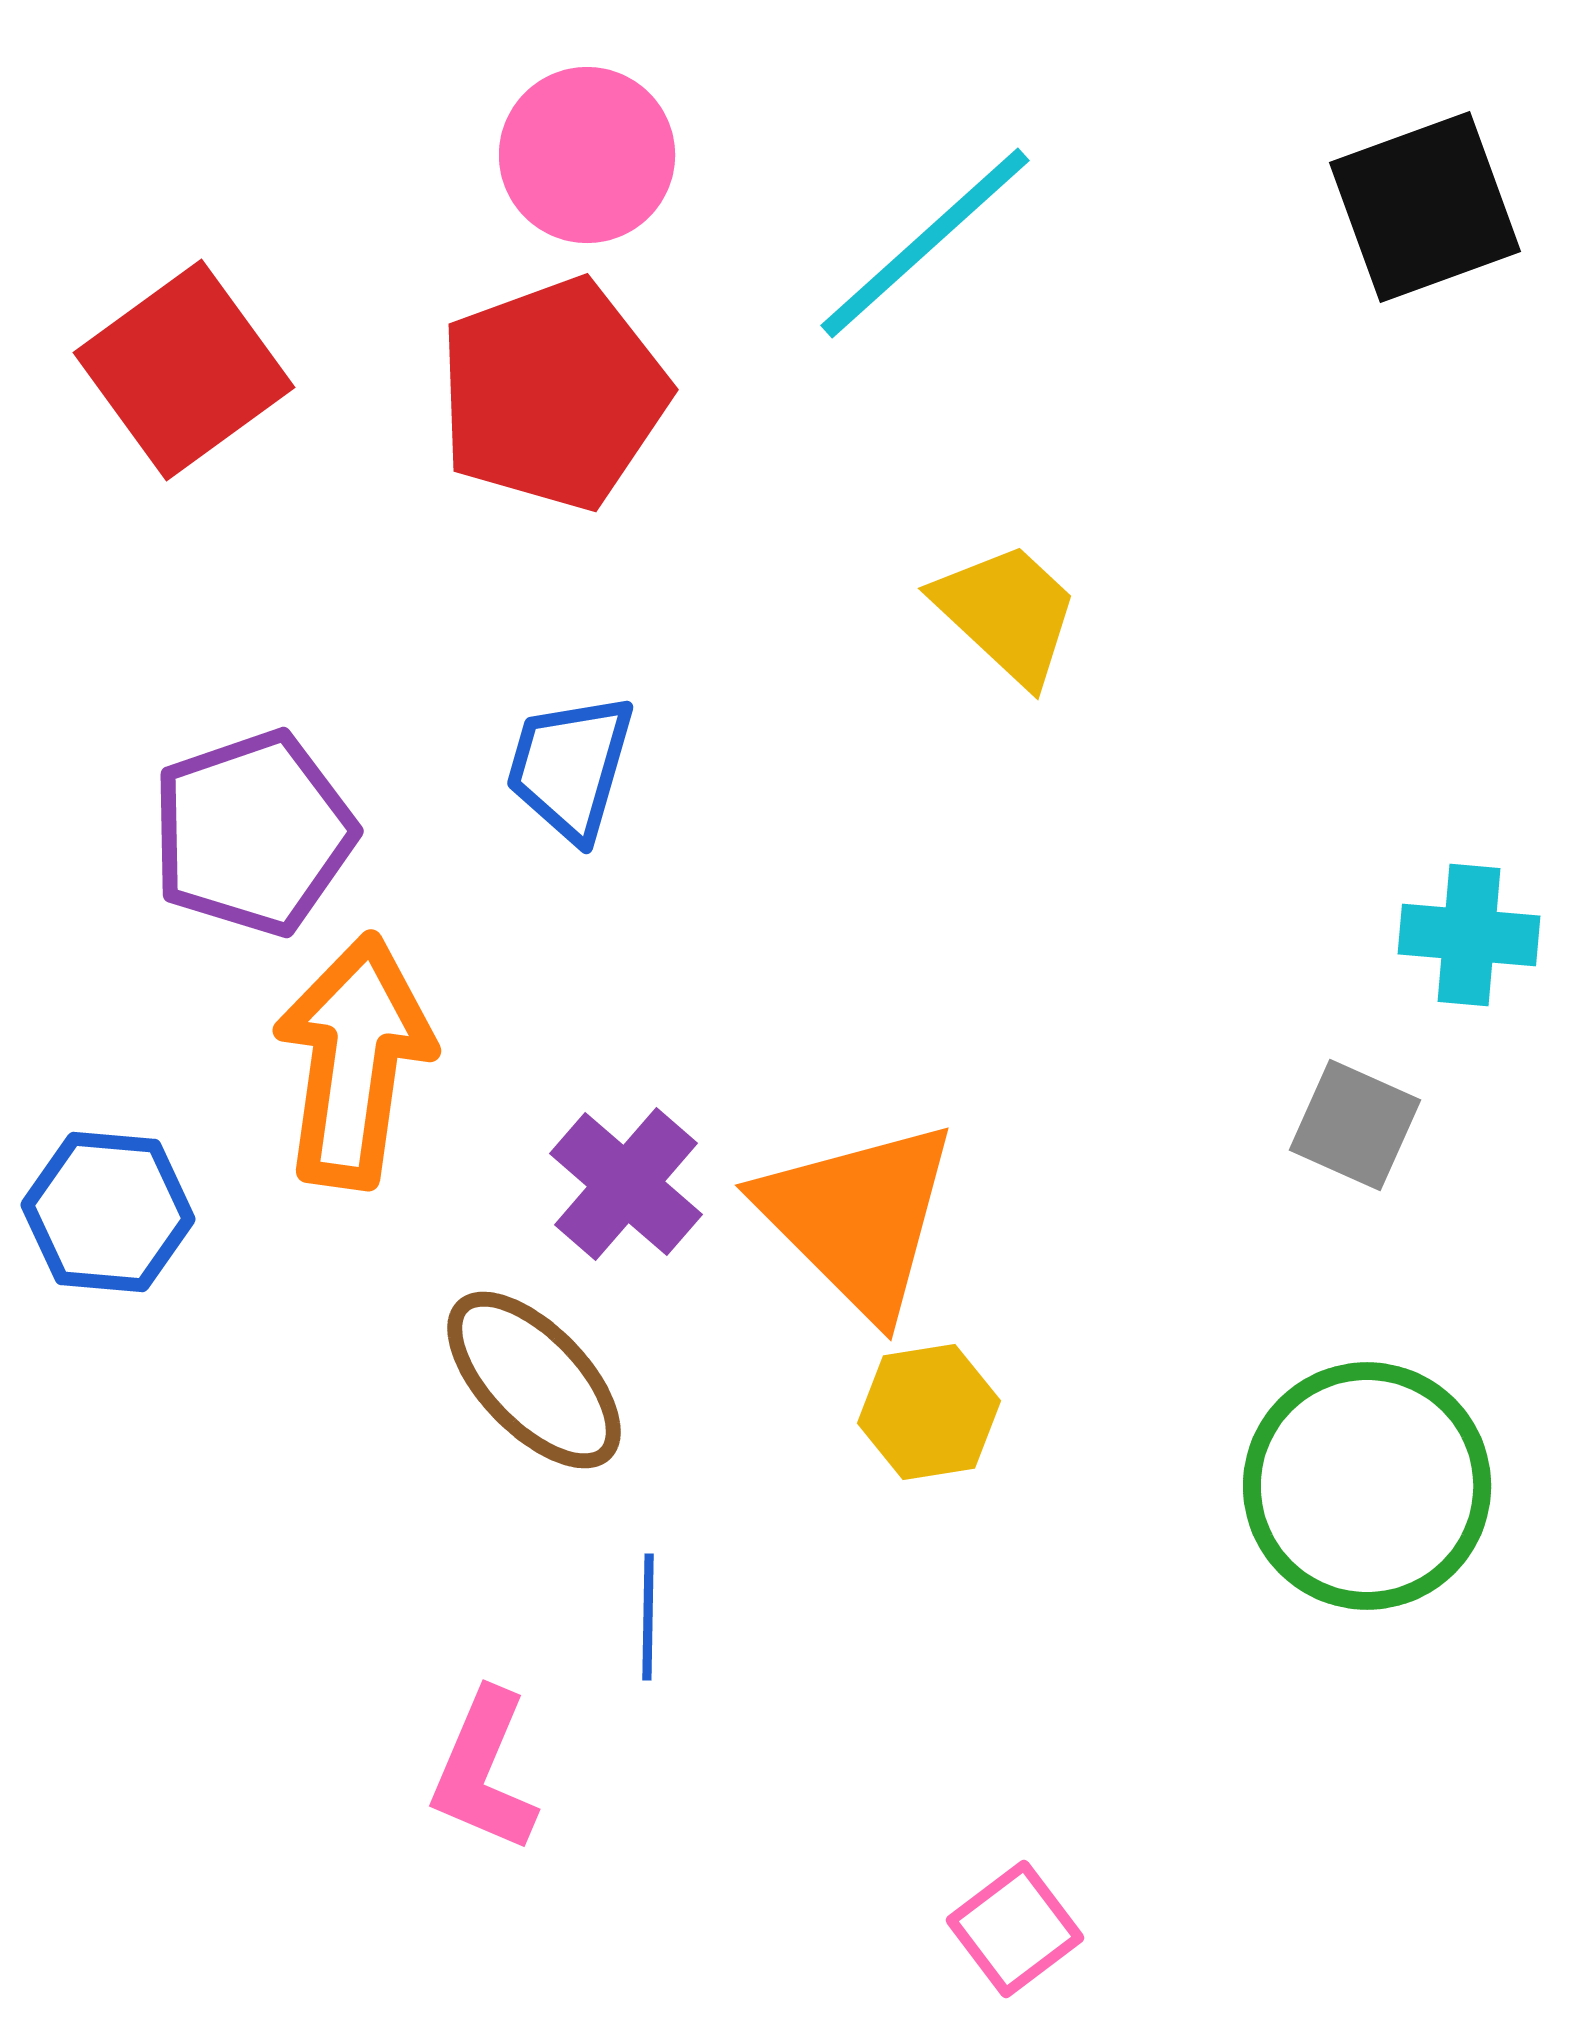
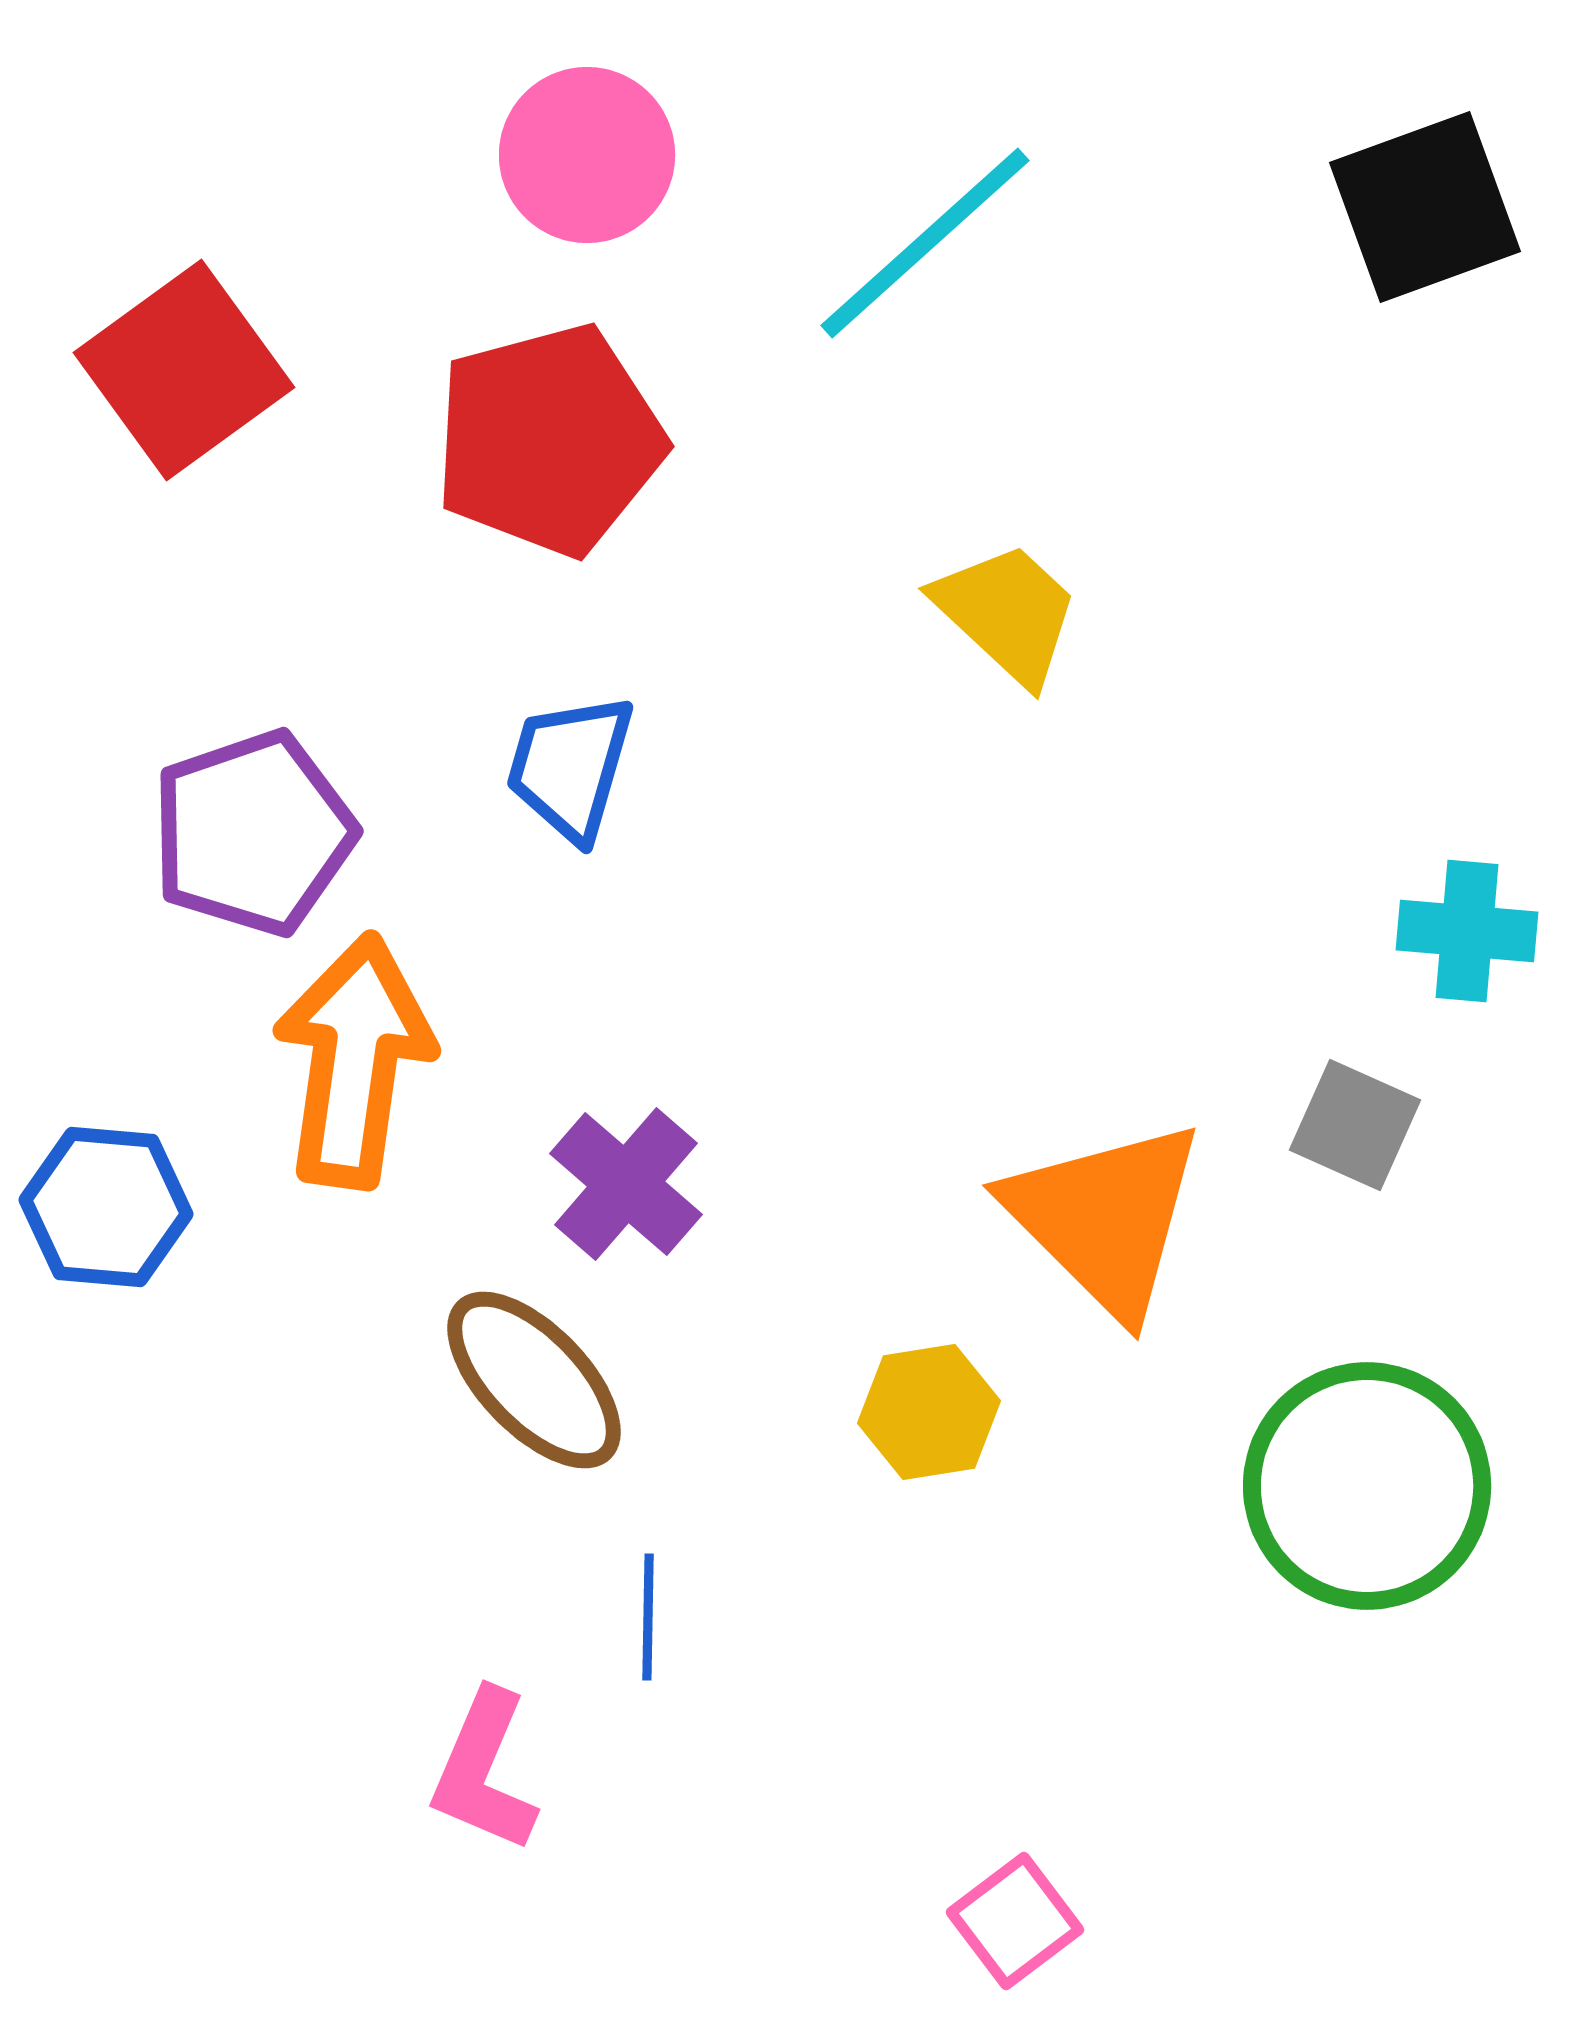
red pentagon: moved 4 px left, 46 px down; rotated 5 degrees clockwise
cyan cross: moved 2 px left, 4 px up
blue hexagon: moved 2 px left, 5 px up
orange triangle: moved 247 px right
pink square: moved 8 px up
